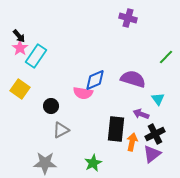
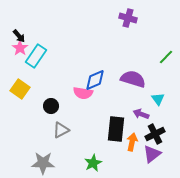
gray star: moved 2 px left
